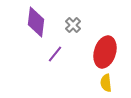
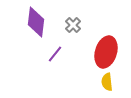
red ellipse: moved 1 px right
yellow semicircle: moved 1 px right, 1 px up
